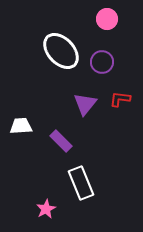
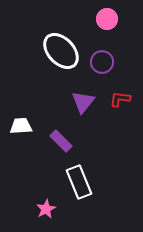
purple triangle: moved 2 px left, 2 px up
white rectangle: moved 2 px left, 1 px up
